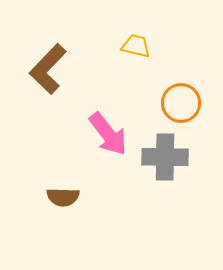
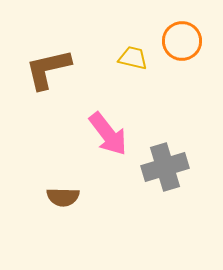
yellow trapezoid: moved 3 px left, 12 px down
brown L-shape: rotated 33 degrees clockwise
orange circle: moved 1 px right, 62 px up
gray cross: moved 10 px down; rotated 18 degrees counterclockwise
